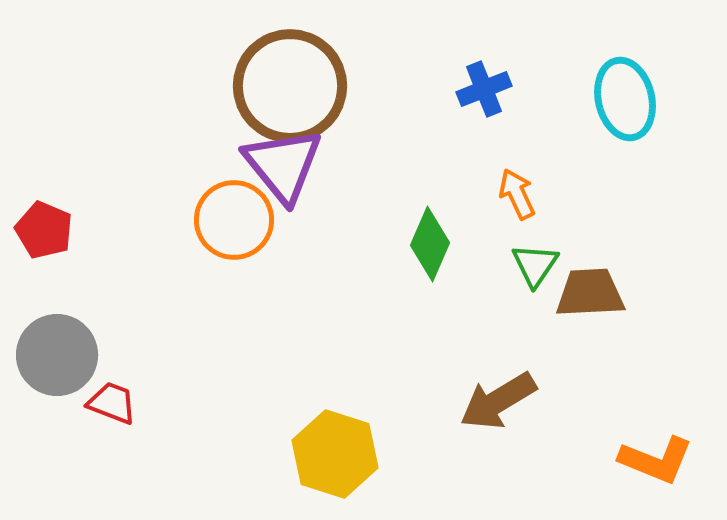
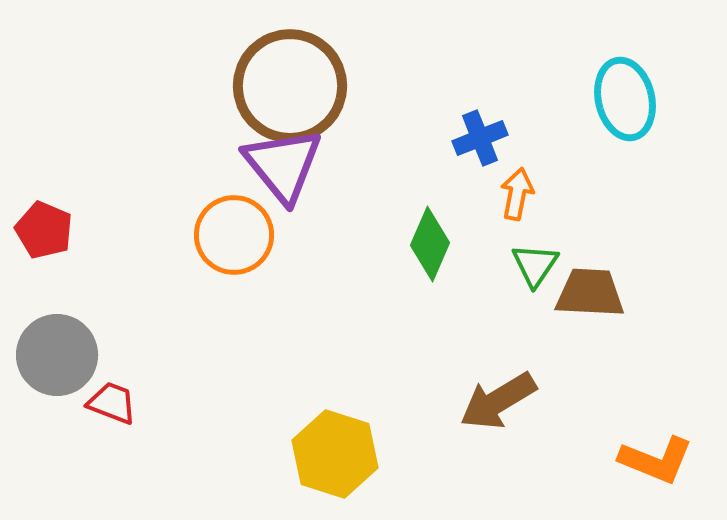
blue cross: moved 4 px left, 49 px down
orange arrow: rotated 36 degrees clockwise
orange circle: moved 15 px down
brown trapezoid: rotated 6 degrees clockwise
